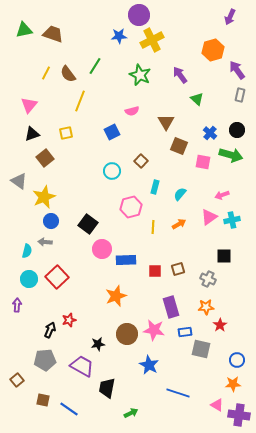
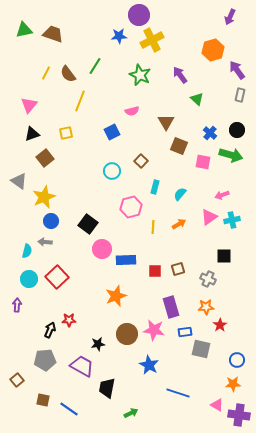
red star at (69, 320): rotated 16 degrees clockwise
